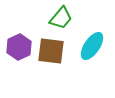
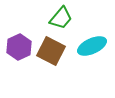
cyan ellipse: rotated 32 degrees clockwise
brown square: rotated 20 degrees clockwise
